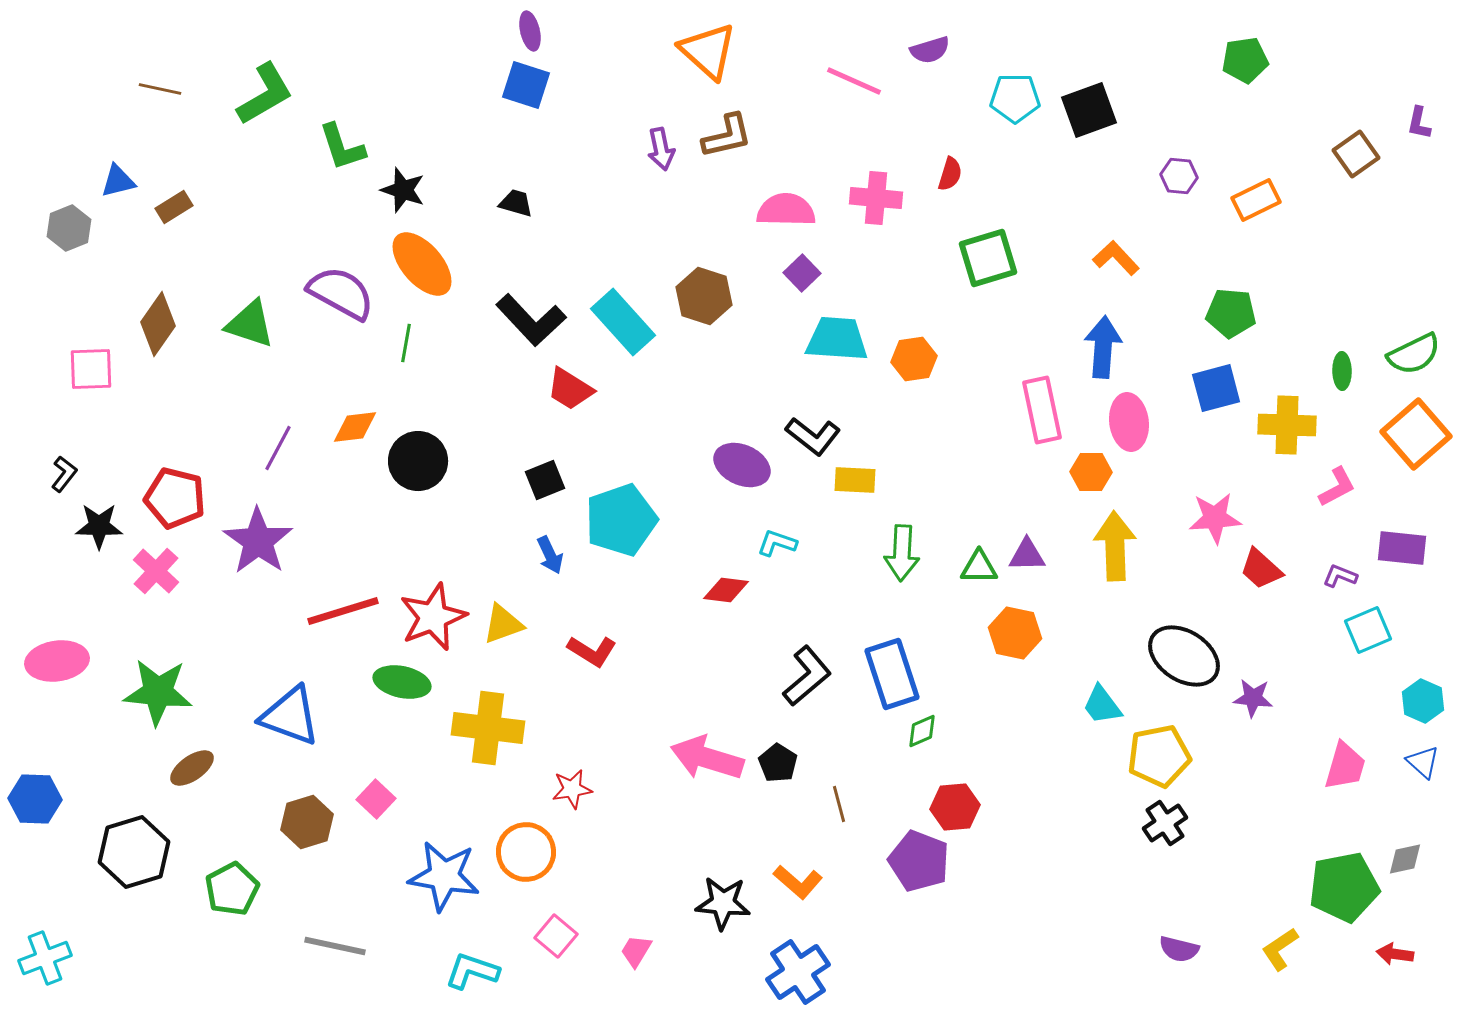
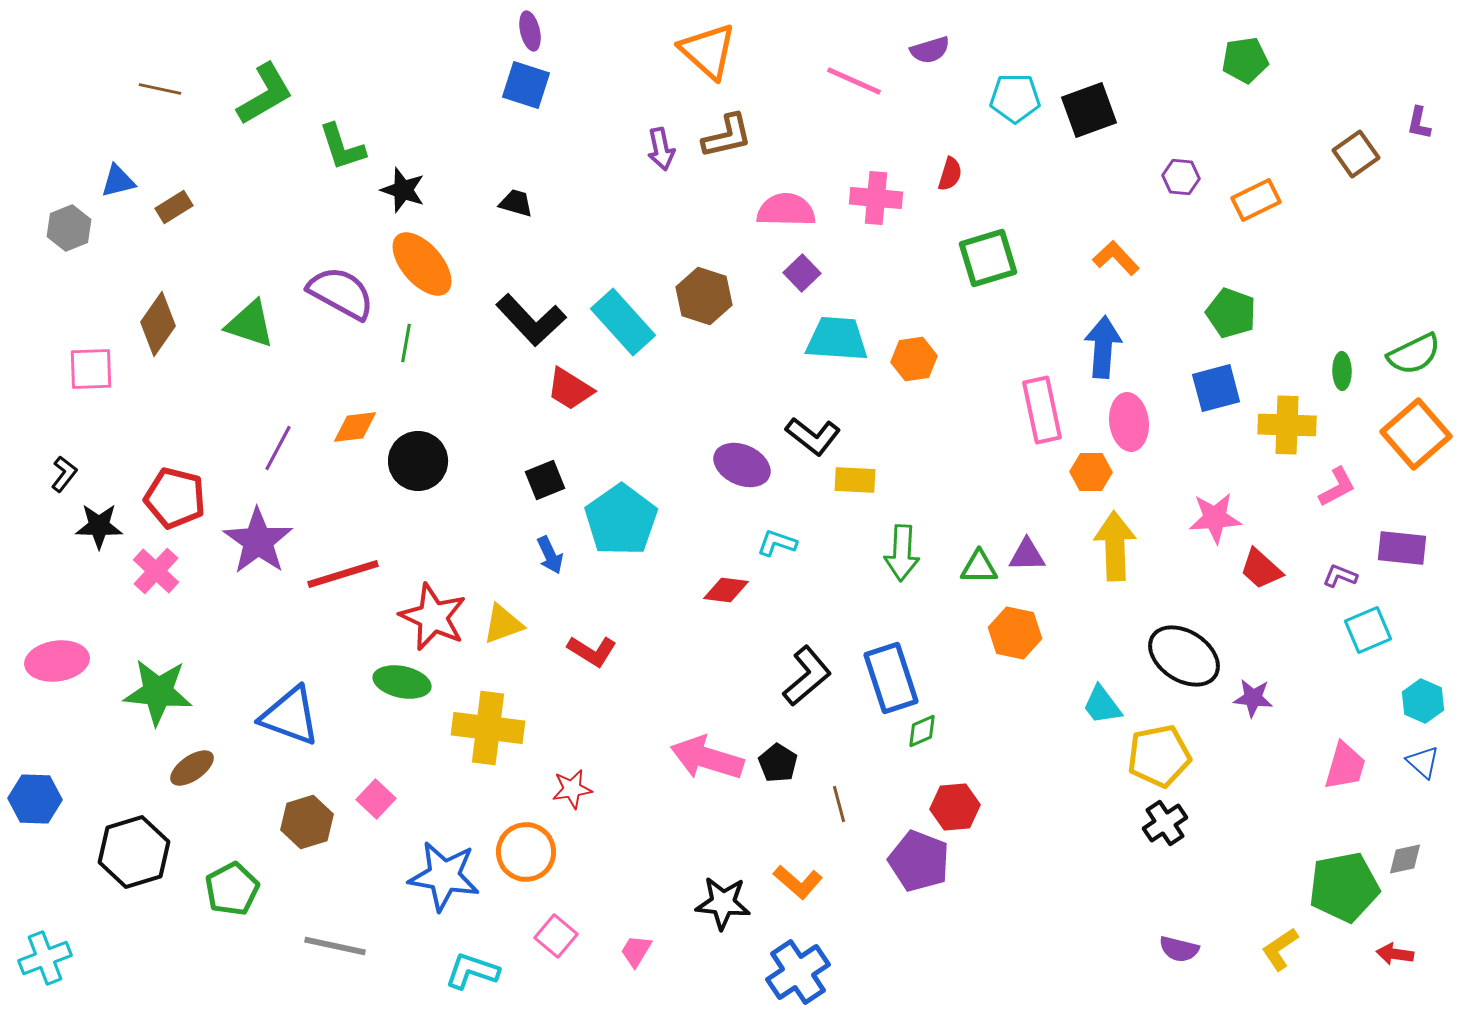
purple hexagon at (1179, 176): moved 2 px right, 1 px down
green pentagon at (1231, 313): rotated 15 degrees clockwise
cyan pentagon at (621, 520): rotated 16 degrees counterclockwise
red line at (343, 611): moved 37 px up
red star at (433, 617): rotated 26 degrees counterclockwise
blue rectangle at (892, 674): moved 1 px left, 4 px down
